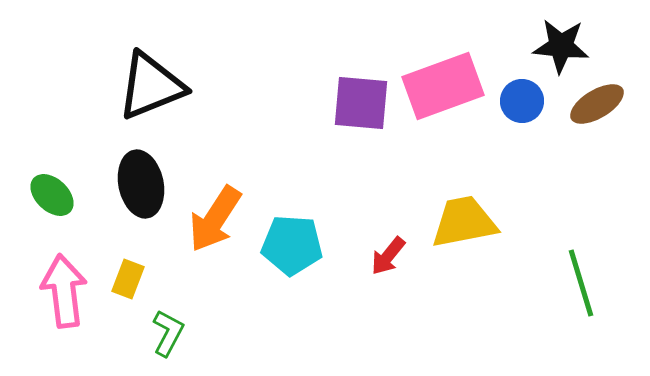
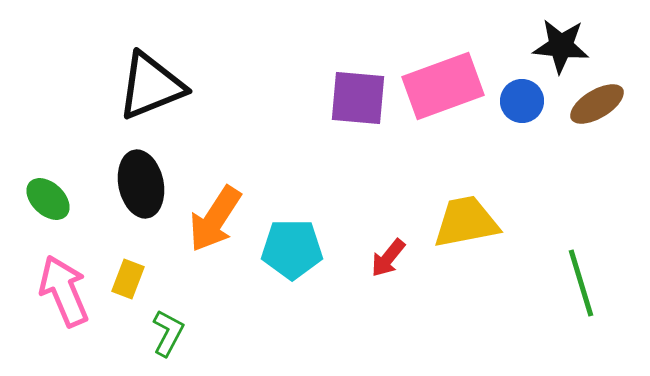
purple square: moved 3 px left, 5 px up
green ellipse: moved 4 px left, 4 px down
yellow trapezoid: moved 2 px right
cyan pentagon: moved 4 px down; rotated 4 degrees counterclockwise
red arrow: moved 2 px down
pink arrow: rotated 16 degrees counterclockwise
